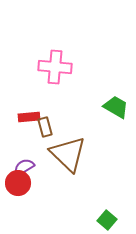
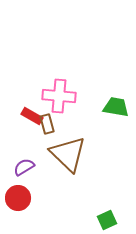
pink cross: moved 4 px right, 29 px down
green trapezoid: rotated 20 degrees counterclockwise
red rectangle: moved 3 px right, 1 px up; rotated 35 degrees clockwise
brown rectangle: moved 2 px right, 3 px up
red circle: moved 15 px down
green square: rotated 24 degrees clockwise
